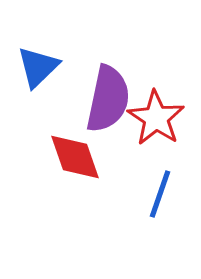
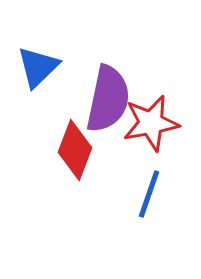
red star: moved 5 px left, 5 px down; rotated 28 degrees clockwise
red diamond: moved 7 px up; rotated 40 degrees clockwise
blue line: moved 11 px left
